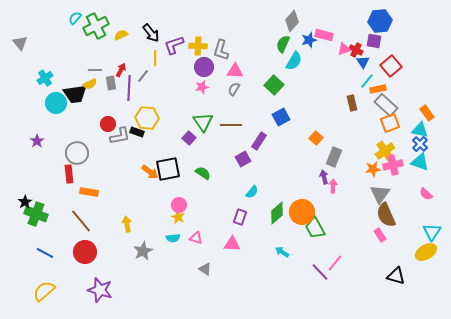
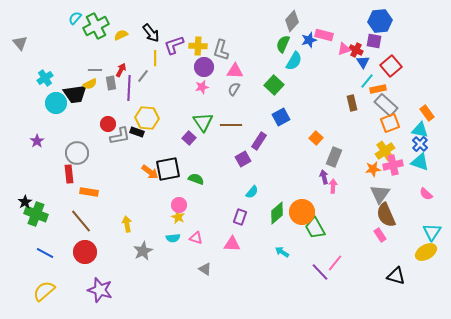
green semicircle at (203, 173): moved 7 px left, 6 px down; rotated 14 degrees counterclockwise
